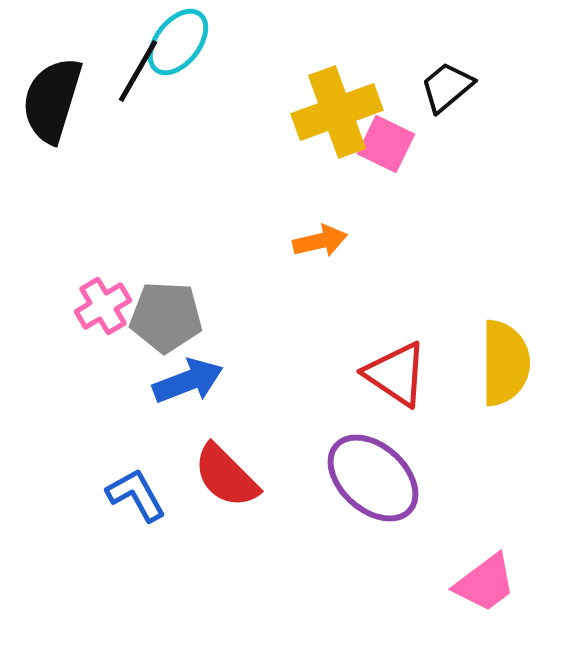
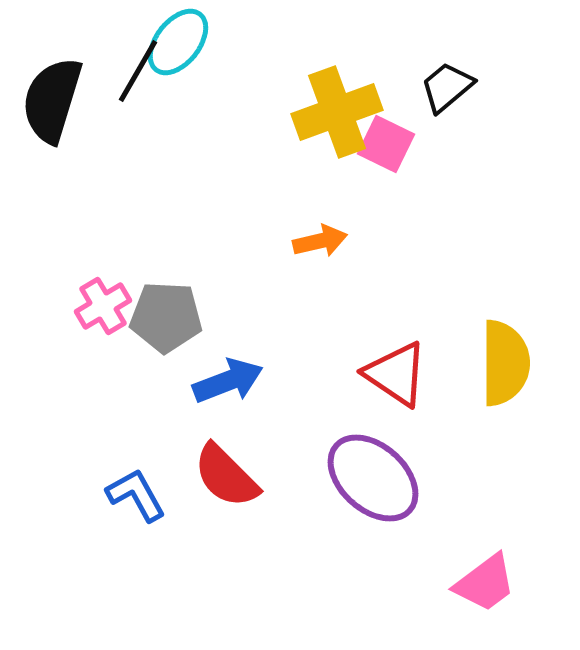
blue arrow: moved 40 px right
